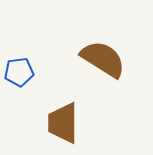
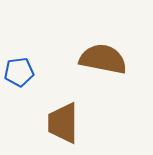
brown semicircle: rotated 21 degrees counterclockwise
